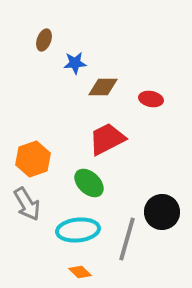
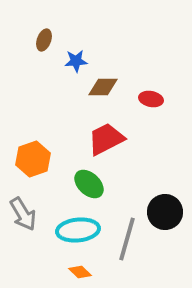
blue star: moved 1 px right, 2 px up
red trapezoid: moved 1 px left
green ellipse: moved 1 px down
gray arrow: moved 4 px left, 10 px down
black circle: moved 3 px right
